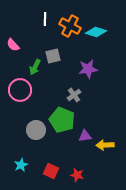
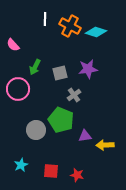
gray square: moved 7 px right, 17 px down
pink circle: moved 2 px left, 1 px up
green pentagon: moved 1 px left
red square: rotated 21 degrees counterclockwise
